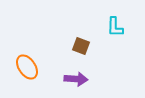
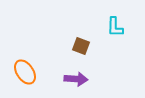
orange ellipse: moved 2 px left, 5 px down
